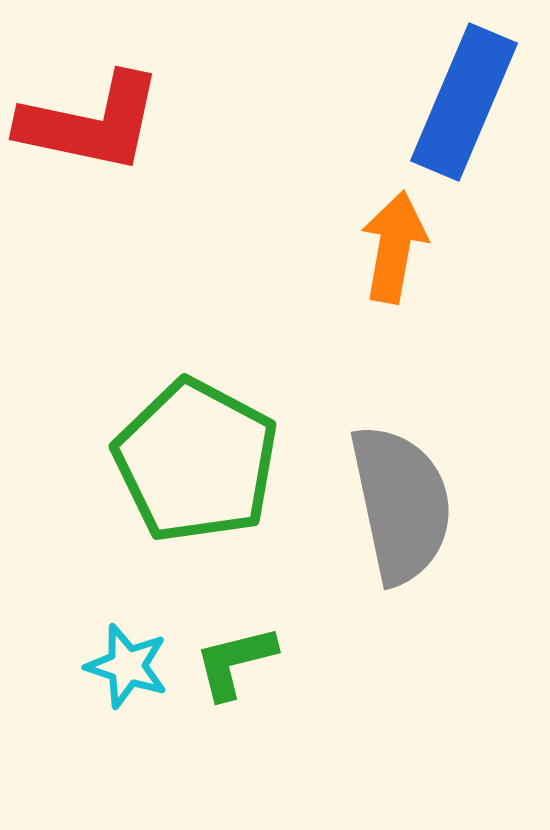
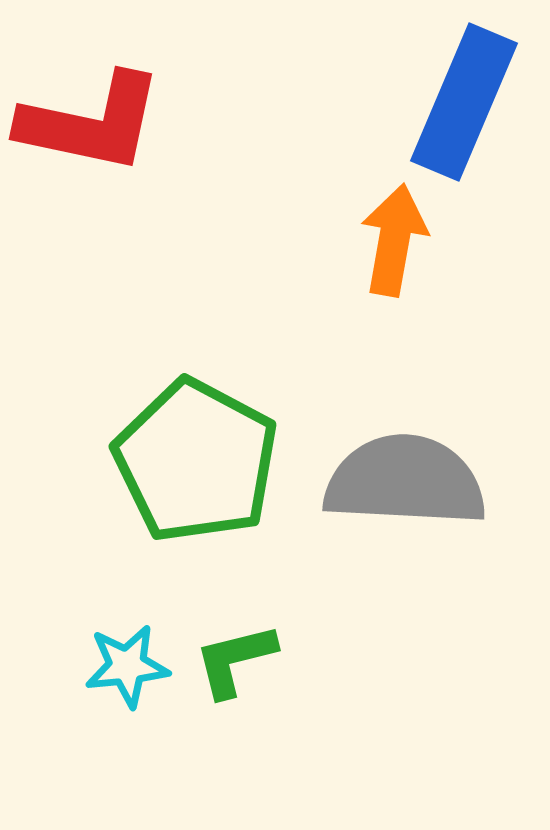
orange arrow: moved 7 px up
gray semicircle: moved 4 px right, 23 px up; rotated 75 degrees counterclockwise
green L-shape: moved 2 px up
cyan star: rotated 24 degrees counterclockwise
